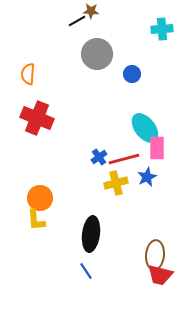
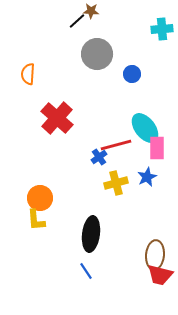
black line: rotated 12 degrees counterclockwise
red cross: moved 20 px right; rotated 20 degrees clockwise
red line: moved 8 px left, 14 px up
